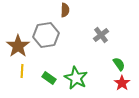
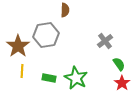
gray cross: moved 4 px right, 6 px down
green rectangle: rotated 24 degrees counterclockwise
